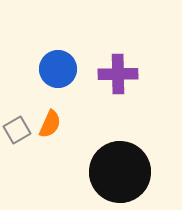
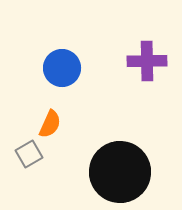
blue circle: moved 4 px right, 1 px up
purple cross: moved 29 px right, 13 px up
gray square: moved 12 px right, 24 px down
